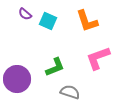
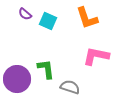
orange L-shape: moved 3 px up
pink L-shape: moved 2 px left, 2 px up; rotated 32 degrees clockwise
green L-shape: moved 9 px left, 2 px down; rotated 75 degrees counterclockwise
gray semicircle: moved 5 px up
